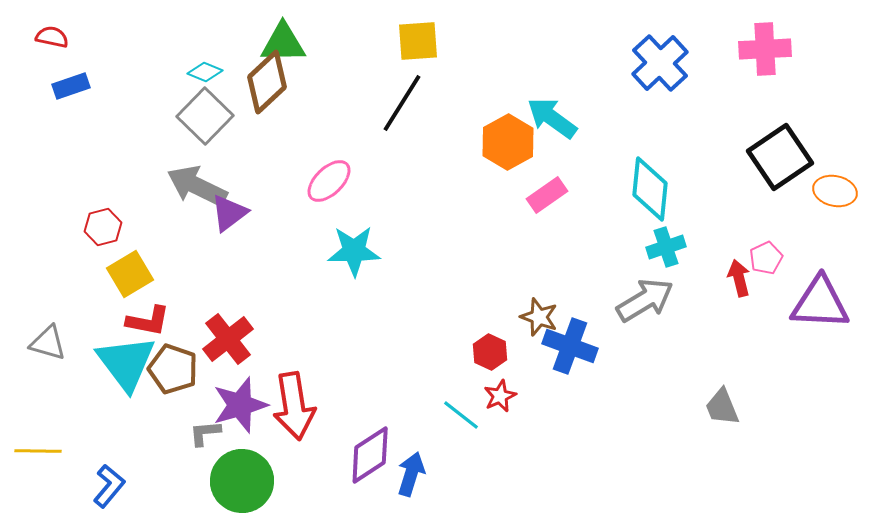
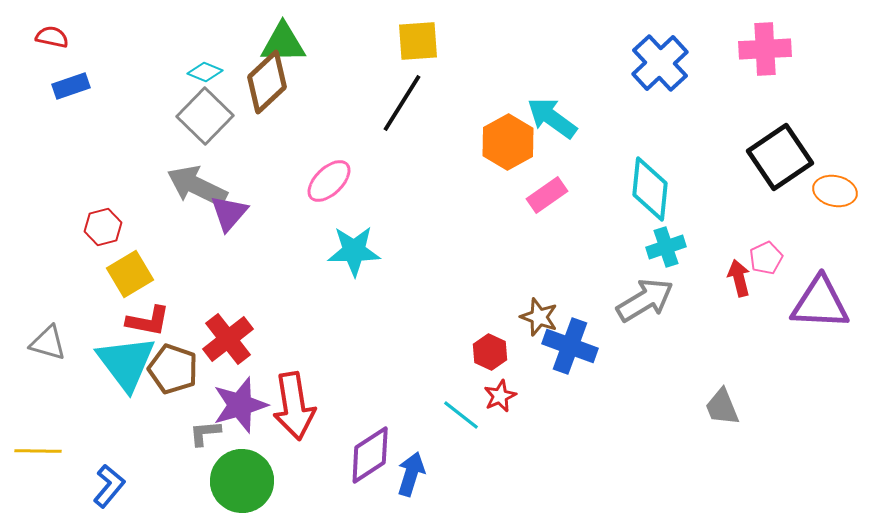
purple triangle at (229, 213): rotated 12 degrees counterclockwise
